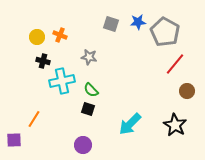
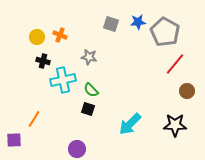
cyan cross: moved 1 px right, 1 px up
black star: rotated 30 degrees counterclockwise
purple circle: moved 6 px left, 4 px down
